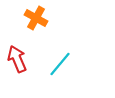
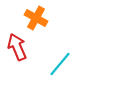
red arrow: moved 12 px up
